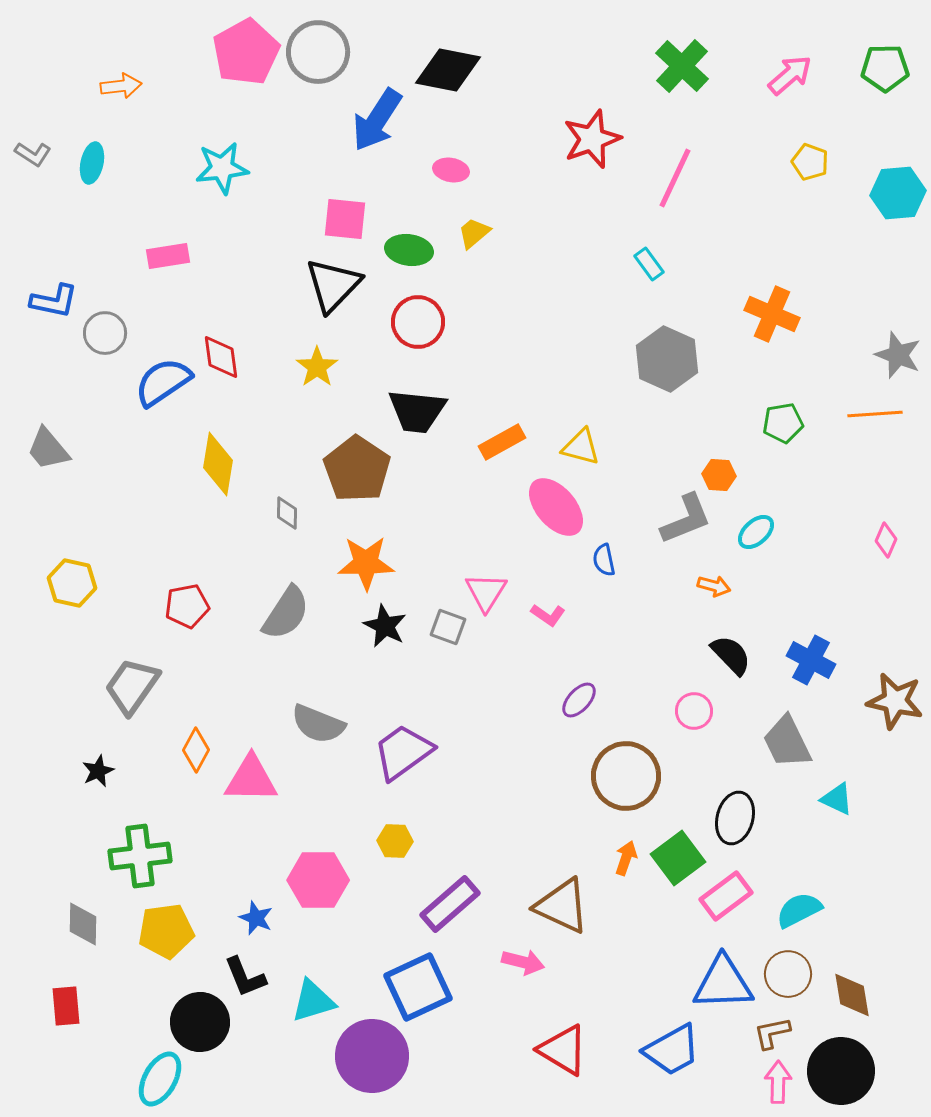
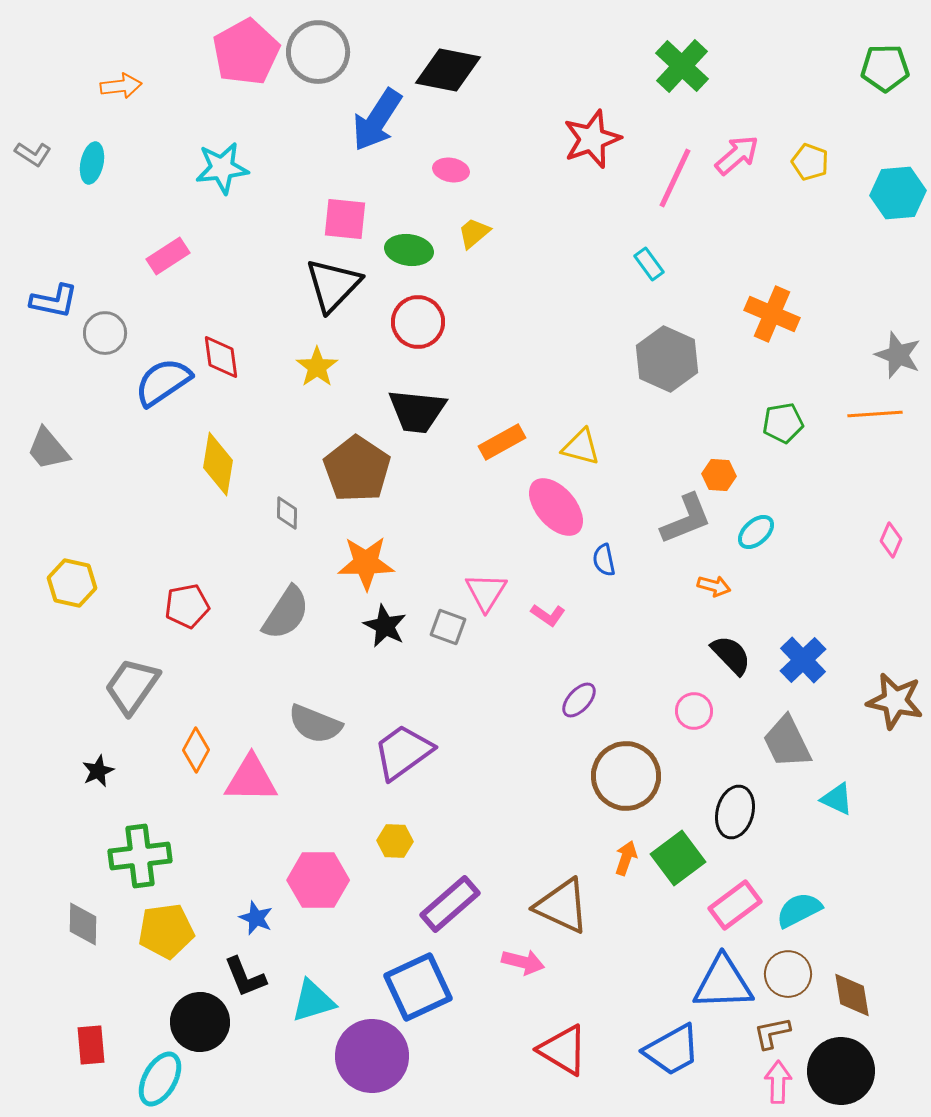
pink arrow at (790, 75): moved 53 px left, 80 px down
pink rectangle at (168, 256): rotated 24 degrees counterclockwise
pink diamond at (886, 540): moved 5 px right
blue cross at (811, 660): moved 8 px left; rotated 18 degrees clockwise
gray semicircle at (318, 724): moved 3 px left
black ellipse at (735, 818): moved 6 px up
pink rectangle at (726, 896): moved 9 px right, 9 px down
red rectangle at (66, 1006): moved 25 px right, 39 px down
